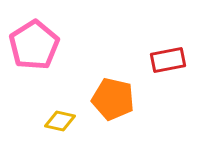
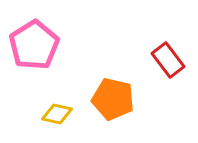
red rectangle: rotated 64 degrees clockwise
yellow diamond: moved 3 px left, 7 px up
